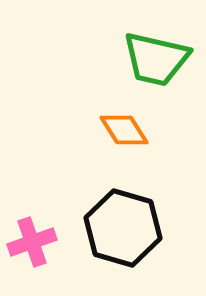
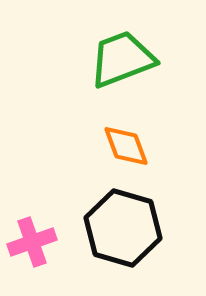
green trapezoid: moved 34 px left; rotated 146 degrees clockwise
orange diamond: moved 2 px right, 16 px down; rotated 12 degrees clockwise
